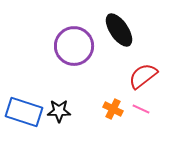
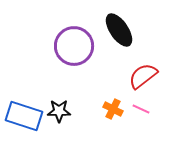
blue rectangle: moved 4 px down
